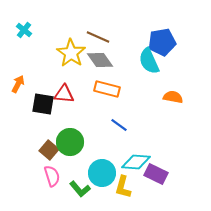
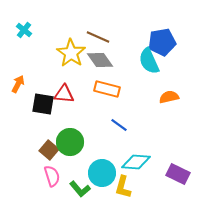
orange semicircle: moved 4 px left; rotated 24 degrees counterclockwise
purple rectangle: moved 22 px right
